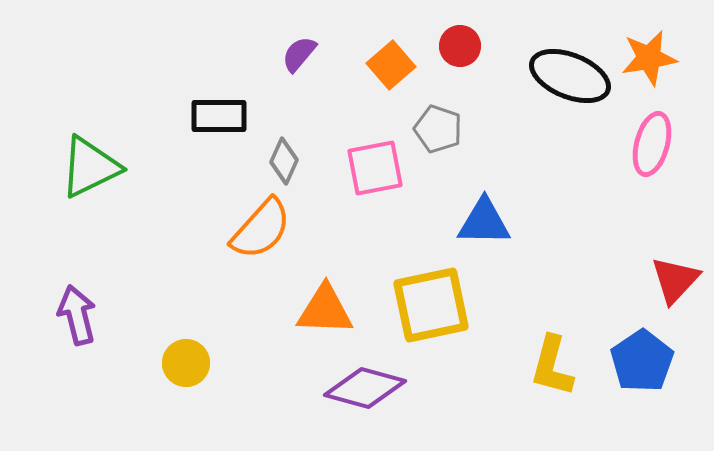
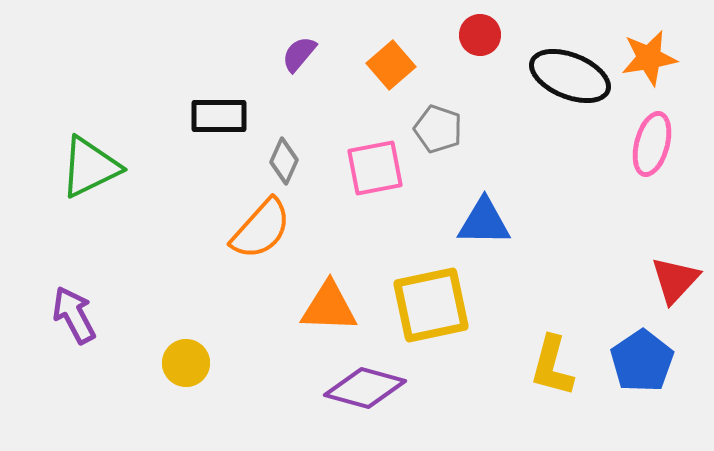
red circle: moved 20 px right, 11 px up
orange triangle: moved 4 px right, 3 px up
purple arrow: moved 3 px left; rotated 14 degrees counterclockwise
